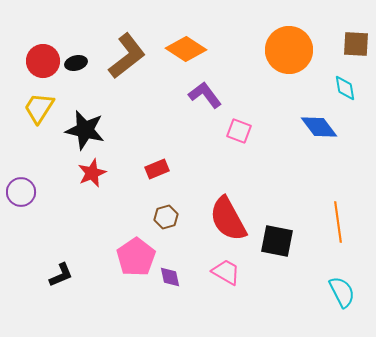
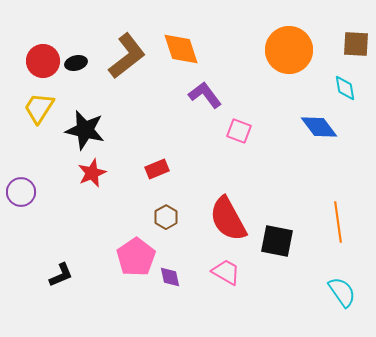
orange diamond: moved 5 px left; rotated 39 degrees clockwise
brown hexagon: rotated 15 degrees counterclockwise
cyan semicircle: rotated 8 degrees counterclockwise
